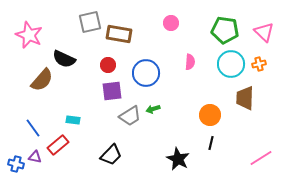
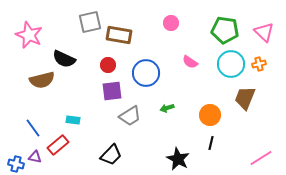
brown rectangle: moved 1 px down
pink semicircle: rotated 119 degrees clockwise
brown semicircle: rotated 35 degrees clockwise
brown trapezoid: rotated 20 degrees clockwise
green arrow: moved 14 px right, 1 px up
